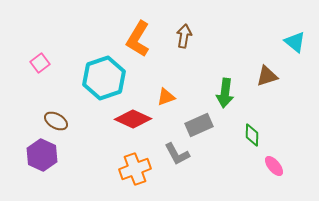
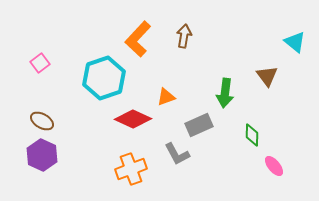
orange L-shape: rotated 12 degrees clockwise
brown triangle: rotated 50 degrees counterclockwise
brown ellipse: moved 14 px left
orange cross: moved 4 px left
